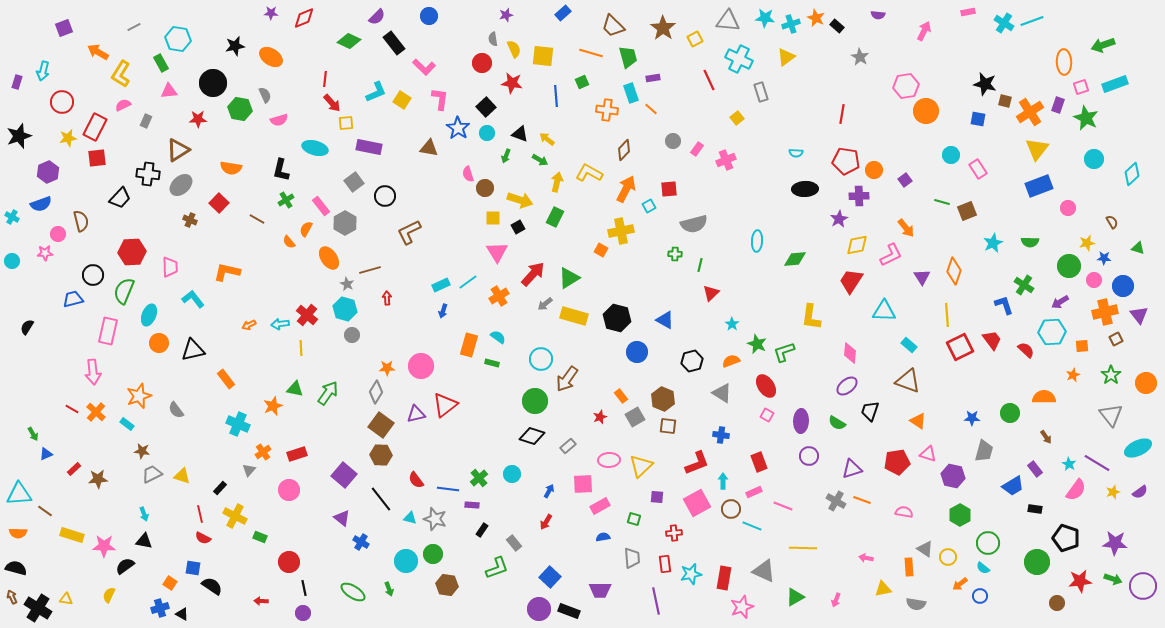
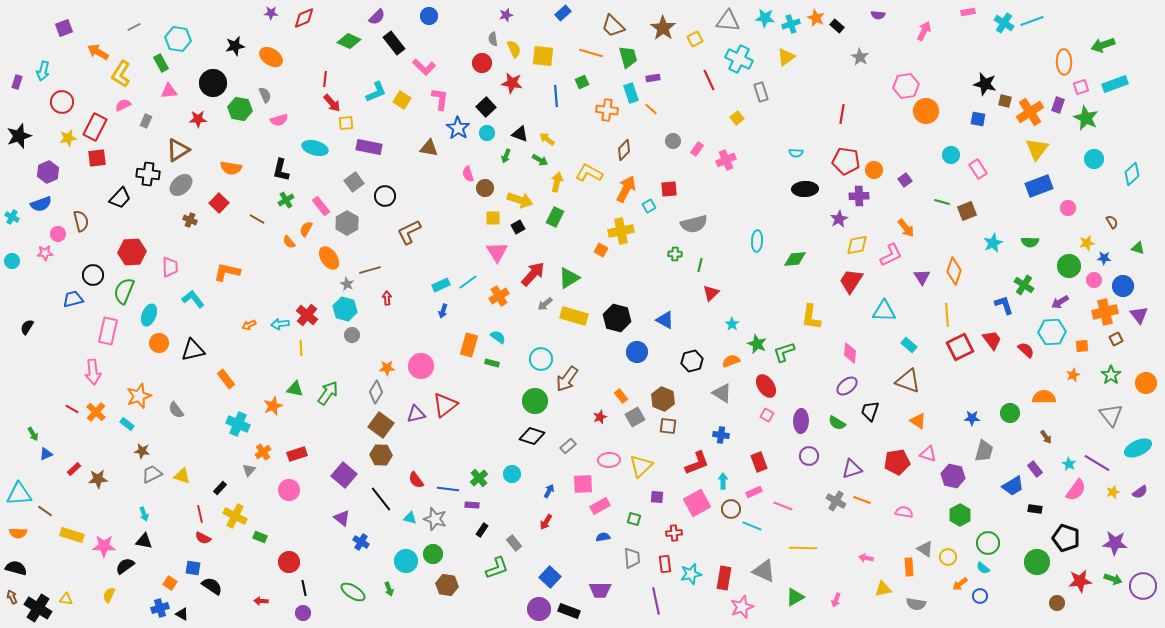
gray hexagon at (345, 223): moved 2 px right
